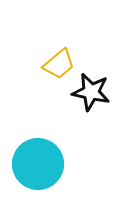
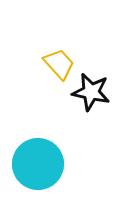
yellow trapezoid: rotated 92 degrees counterclockwise
